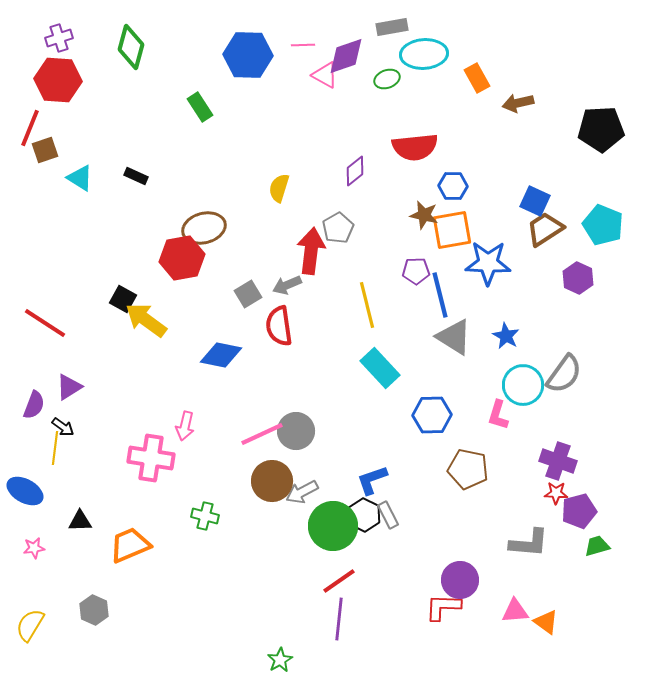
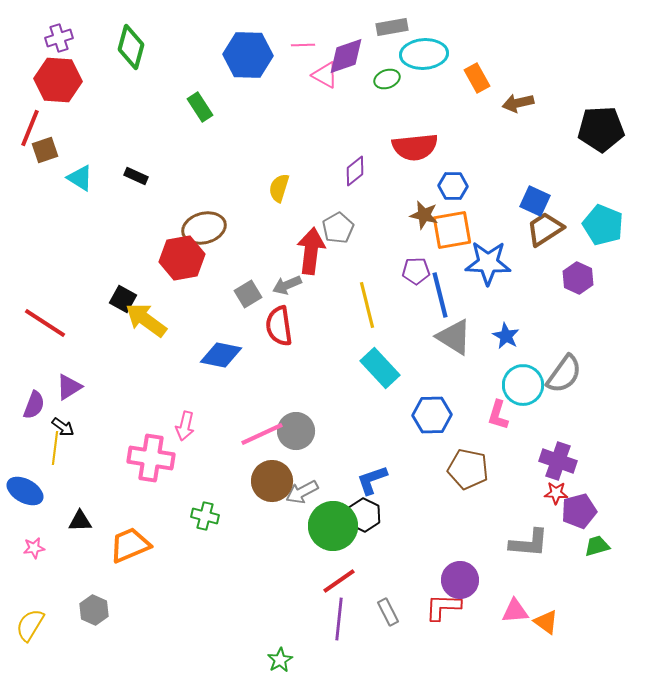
gray rectangle at (388, 515): moved 97 px down
